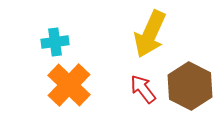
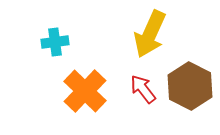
orange cross: moved 16 px right, 6 px down
